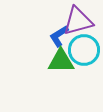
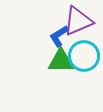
purple triangle: rotated 8 degrees counterclockwise
cyan circle: moved 6 px down
